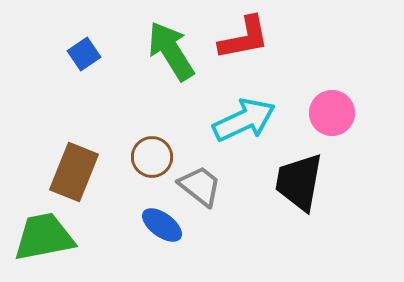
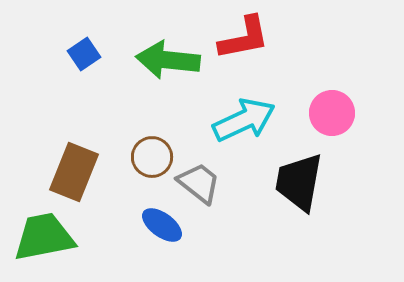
green arrow: moved 3 px left, 9 px down; rotated 52 degrees counterclockwise
gray trapezoid: moved 1 px left, 3 px up
